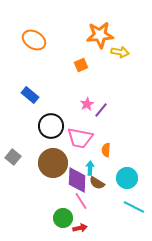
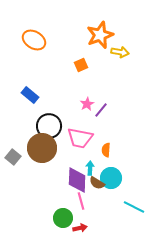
orange star: rotated 16 degrees counterclockwise
black circle: moved 2 px left
brown circle: moved 11 px left, 15 px up
cyan circle: moved 16 px left
pink line: rotated 18 degrees clockwise
